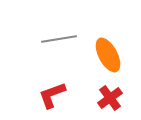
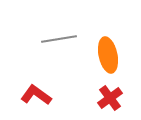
orange ellipse: rotated 16 degrees clockwise
red L-shape: moved 16 px left; rotated 56 degrees clockwise
